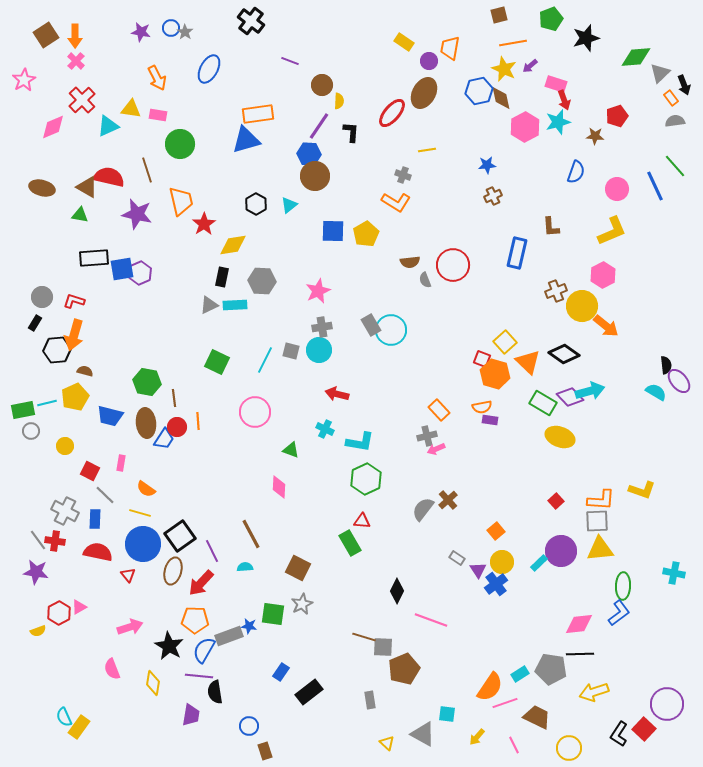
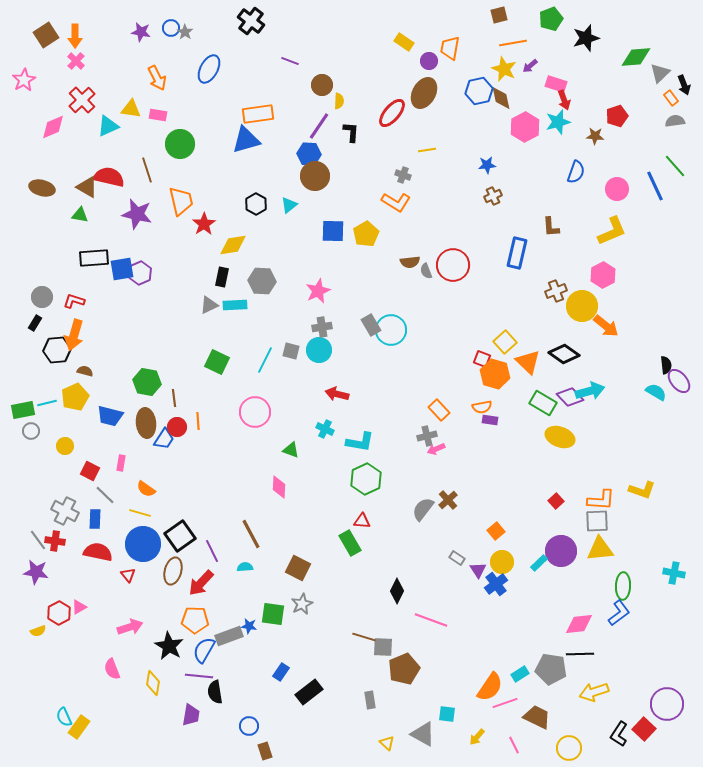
gray semicircle at (425, 280): moved 1 px right, 9 px up
